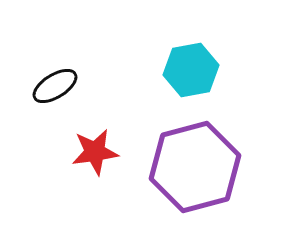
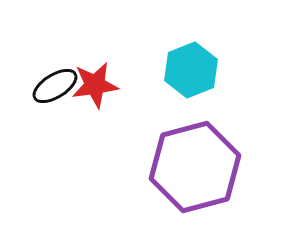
cyan hexagon: rotated 12 degrees counterclockwise
red star: moved 67 px up
